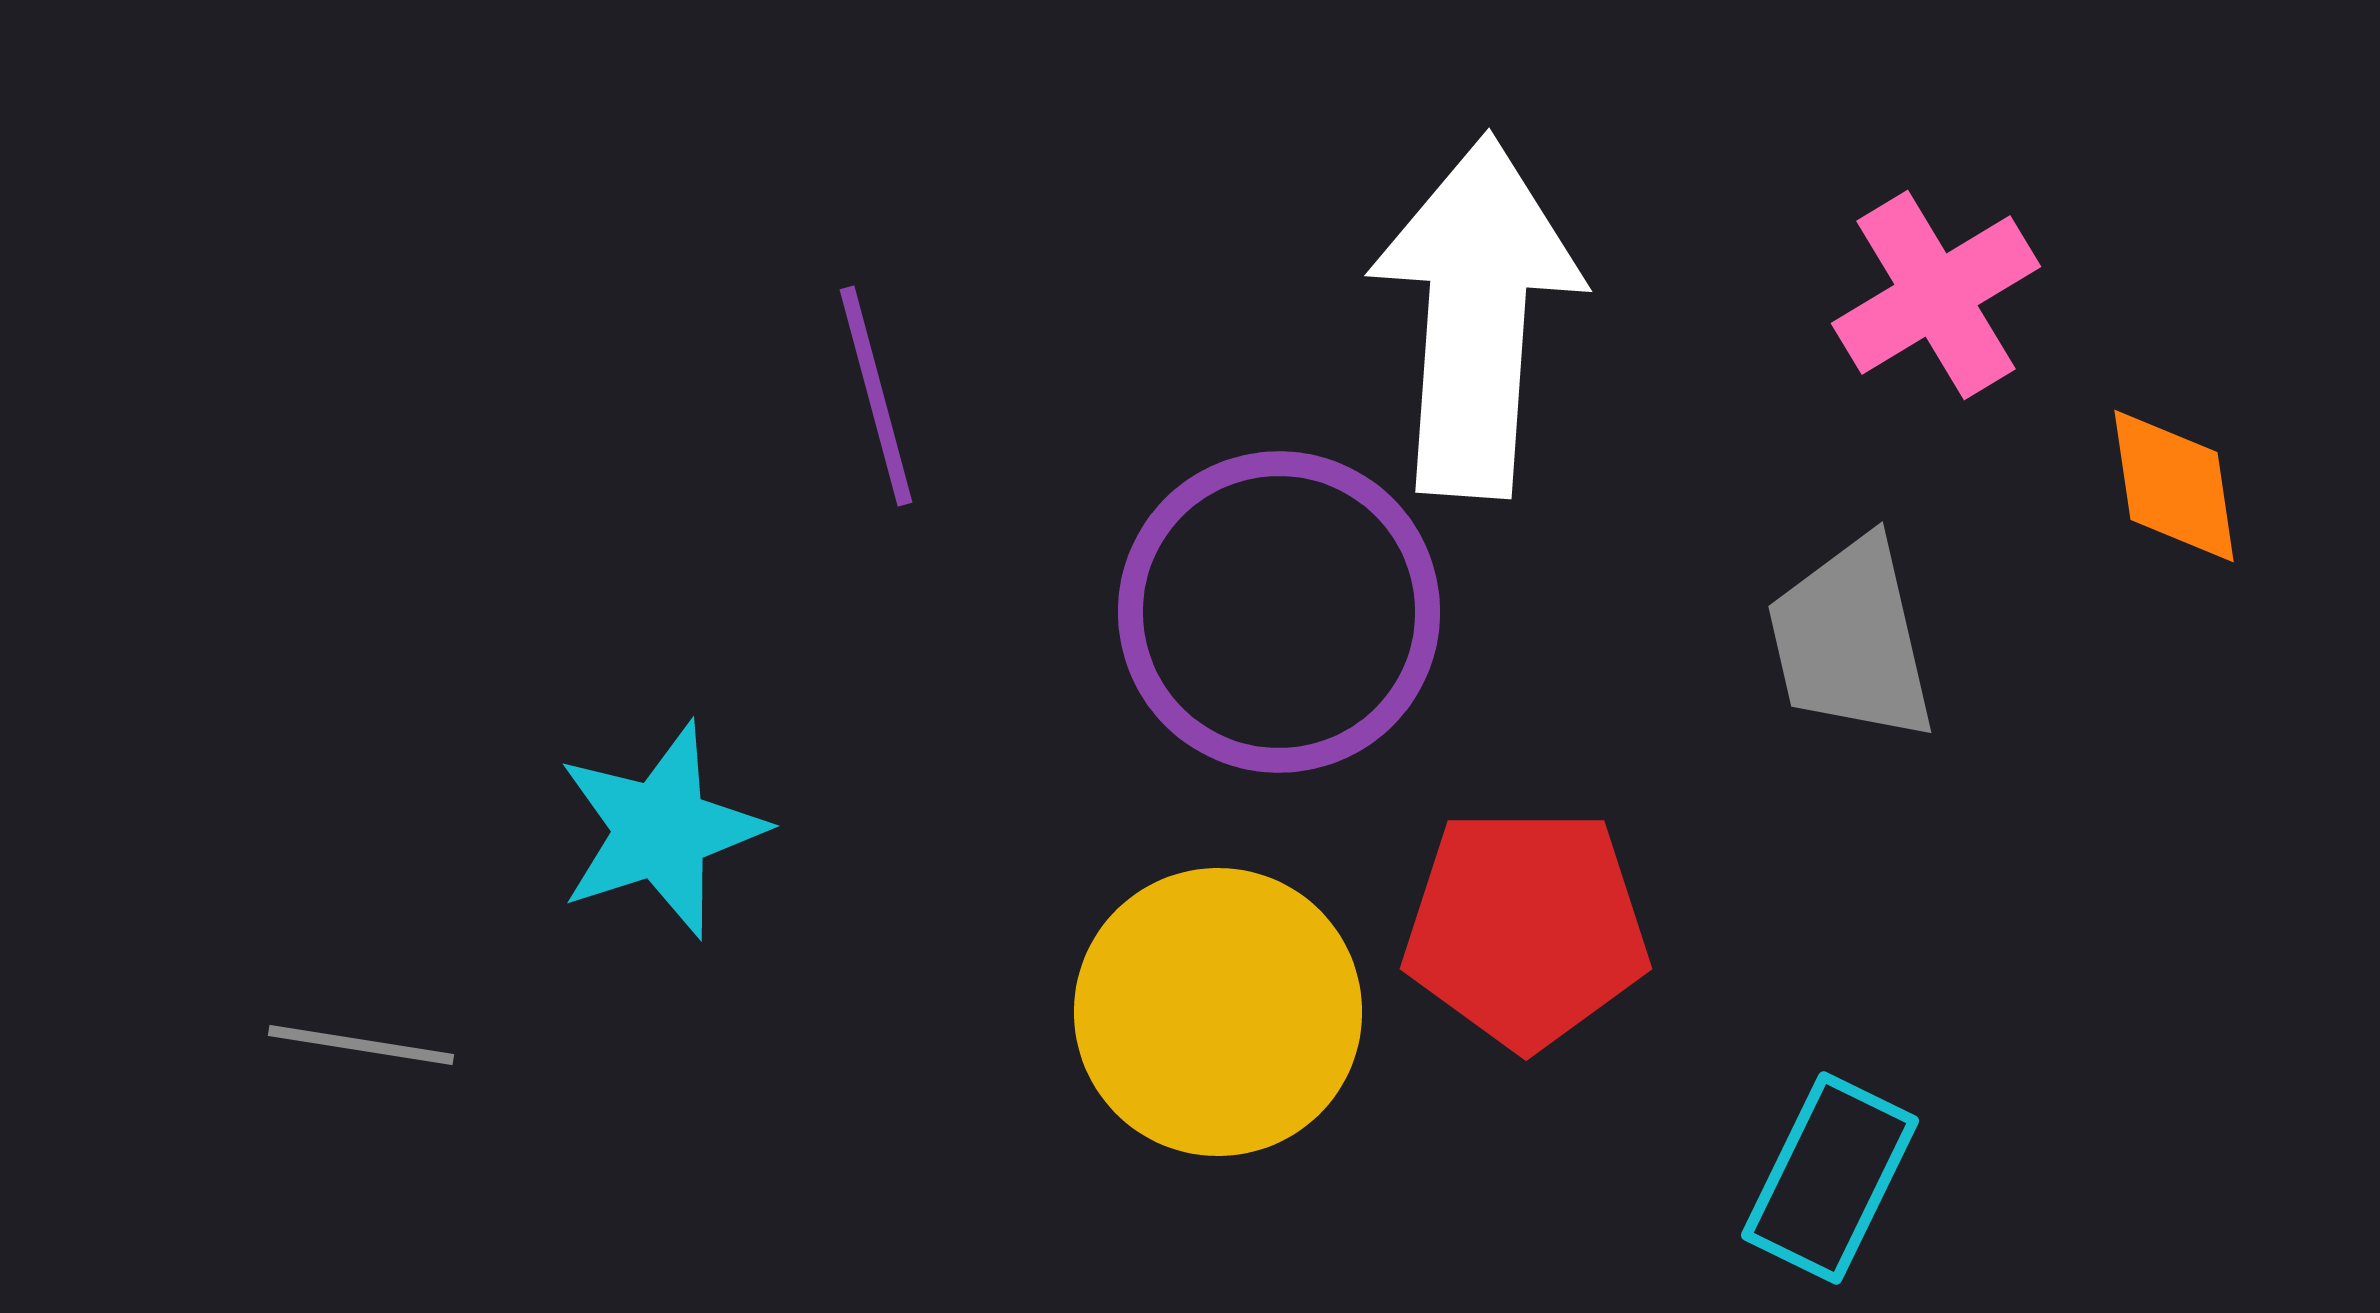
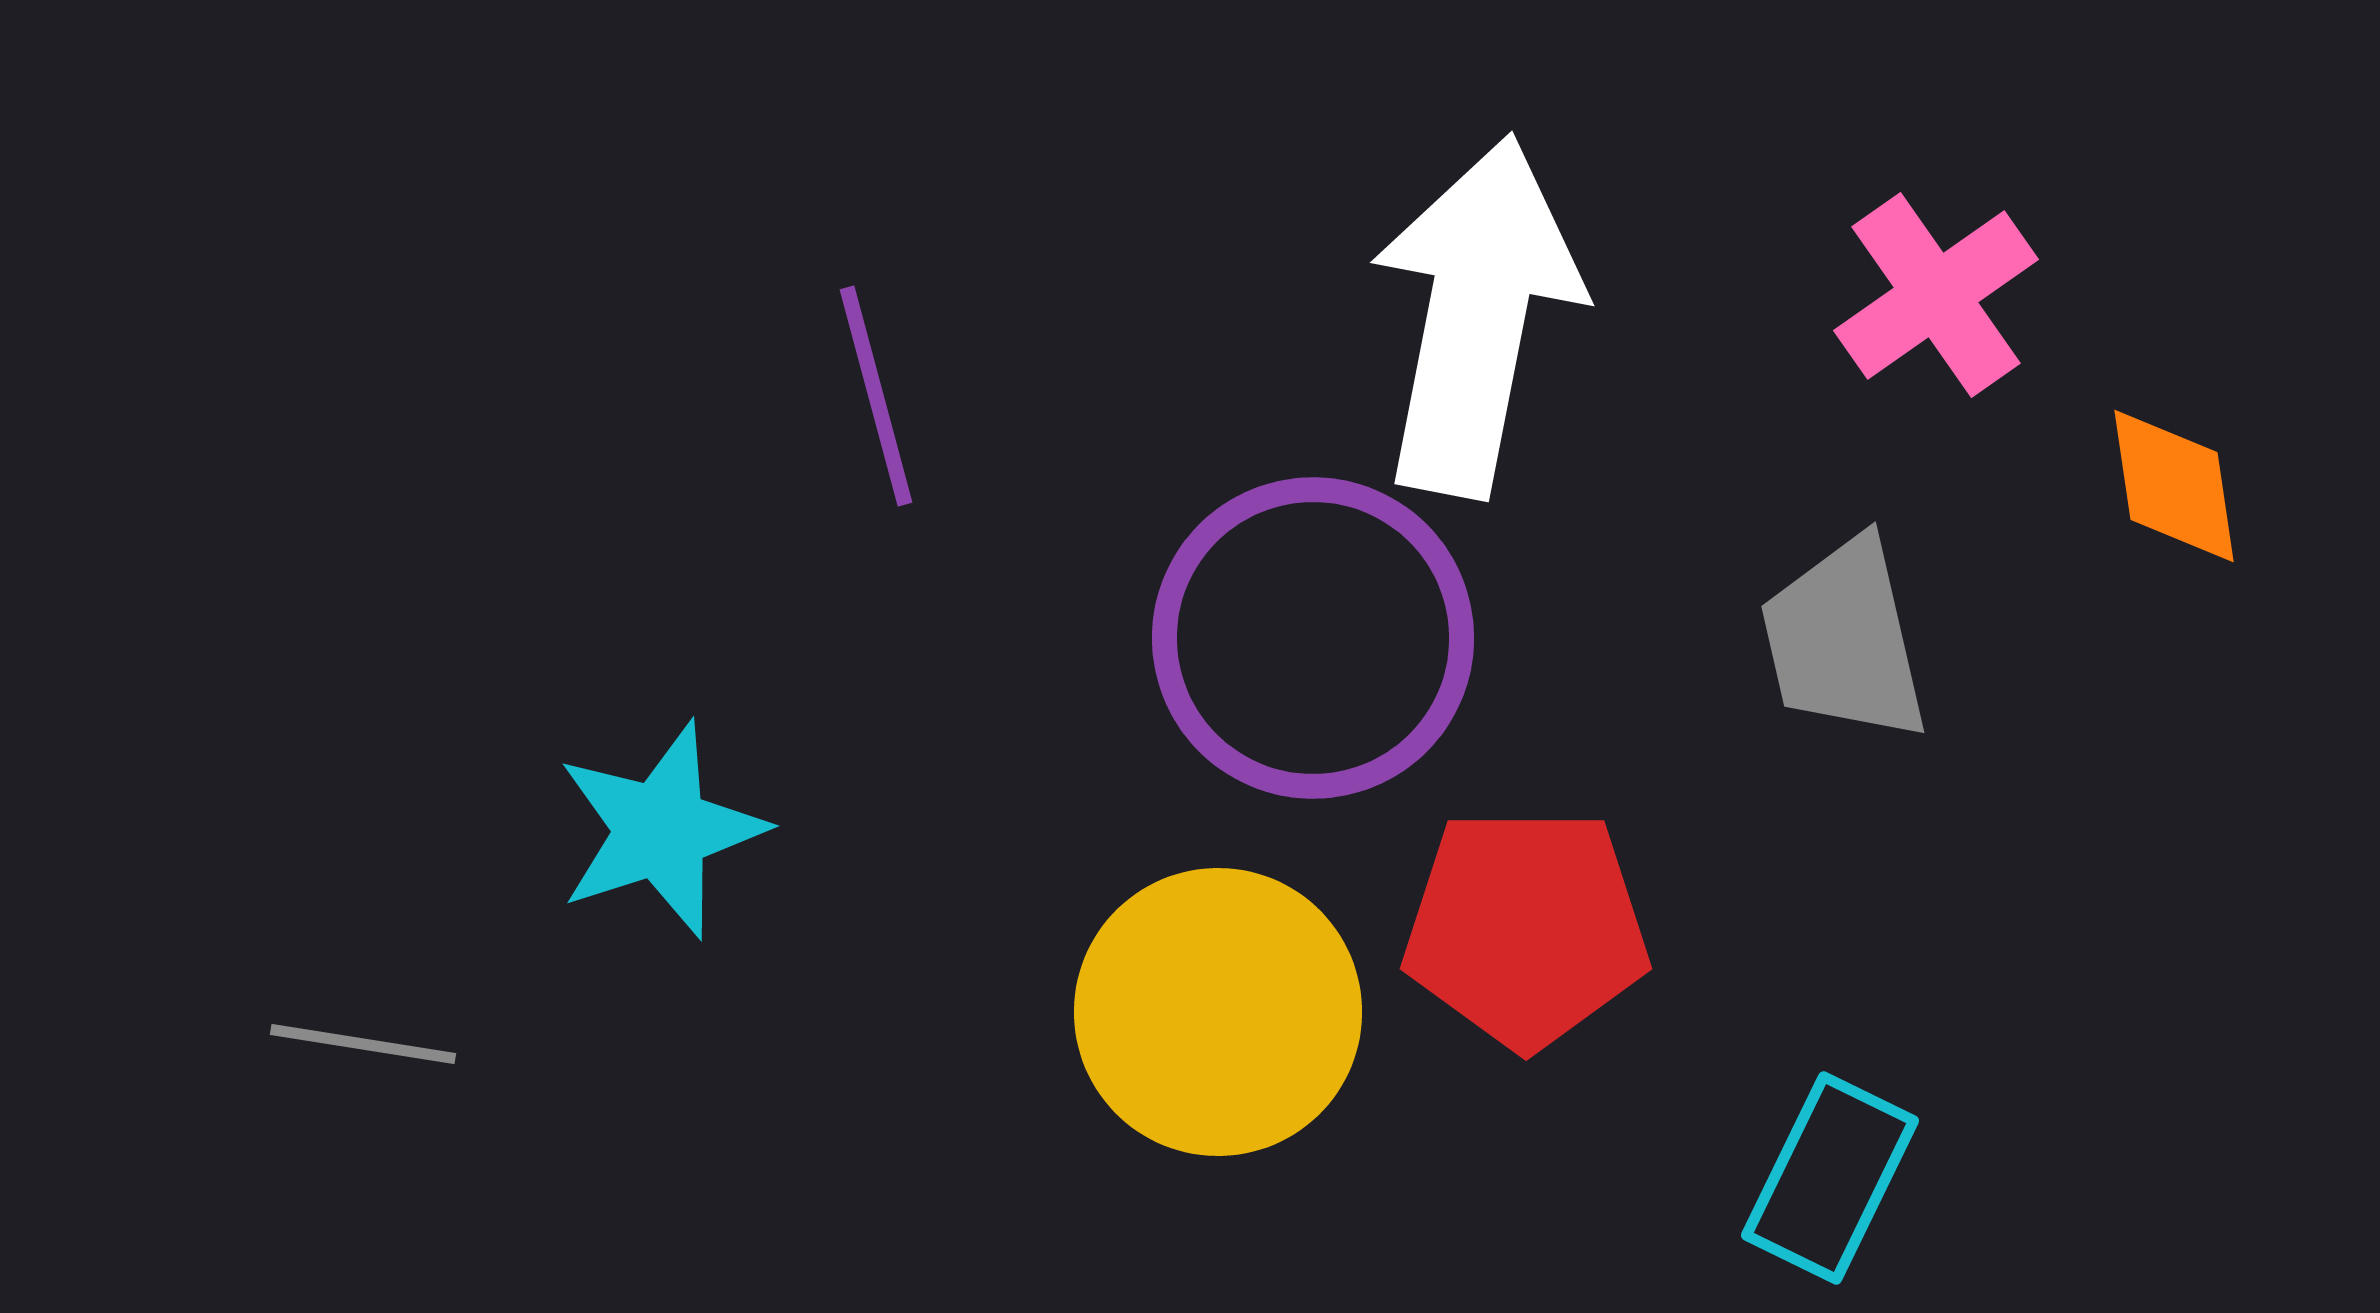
pink cross: rotated 4 degrees counterclockwise
white arrow: rotated 7 degrees clockwise
purple circle: moved 34 px right, 26 px down
gray trapezoid: moved 7 px left
gray line: moved 2 px right, 1 px up
